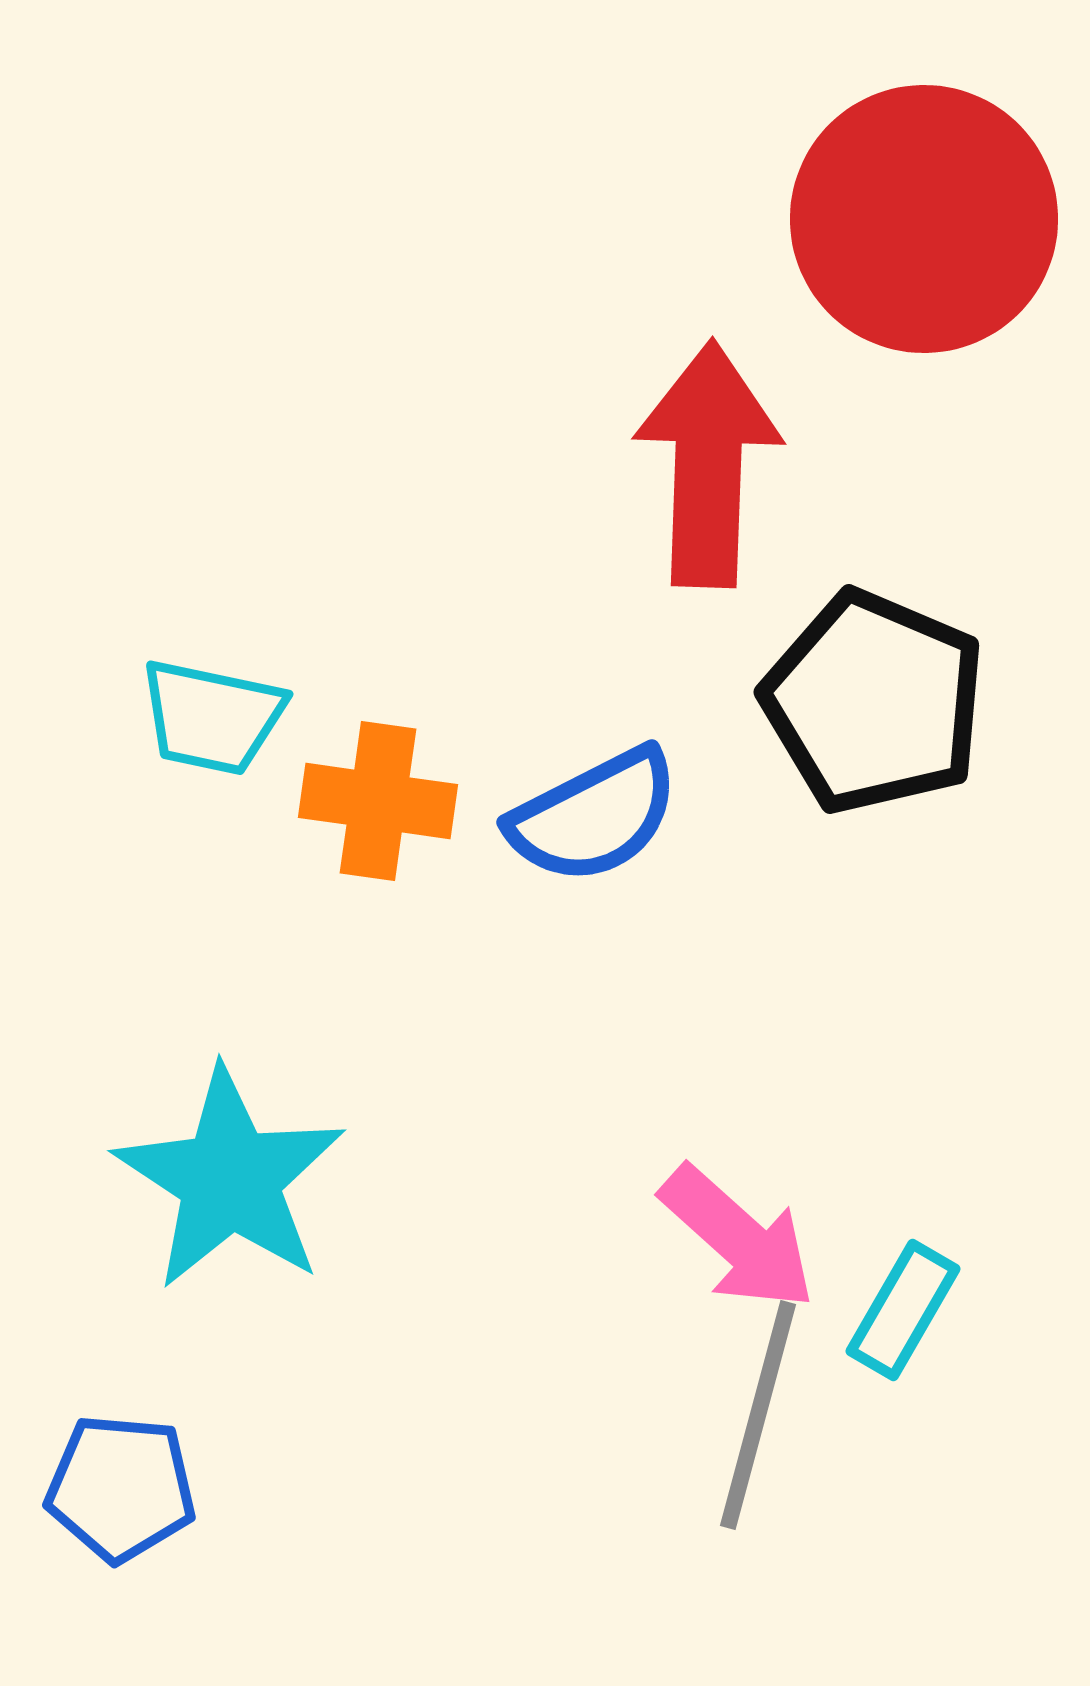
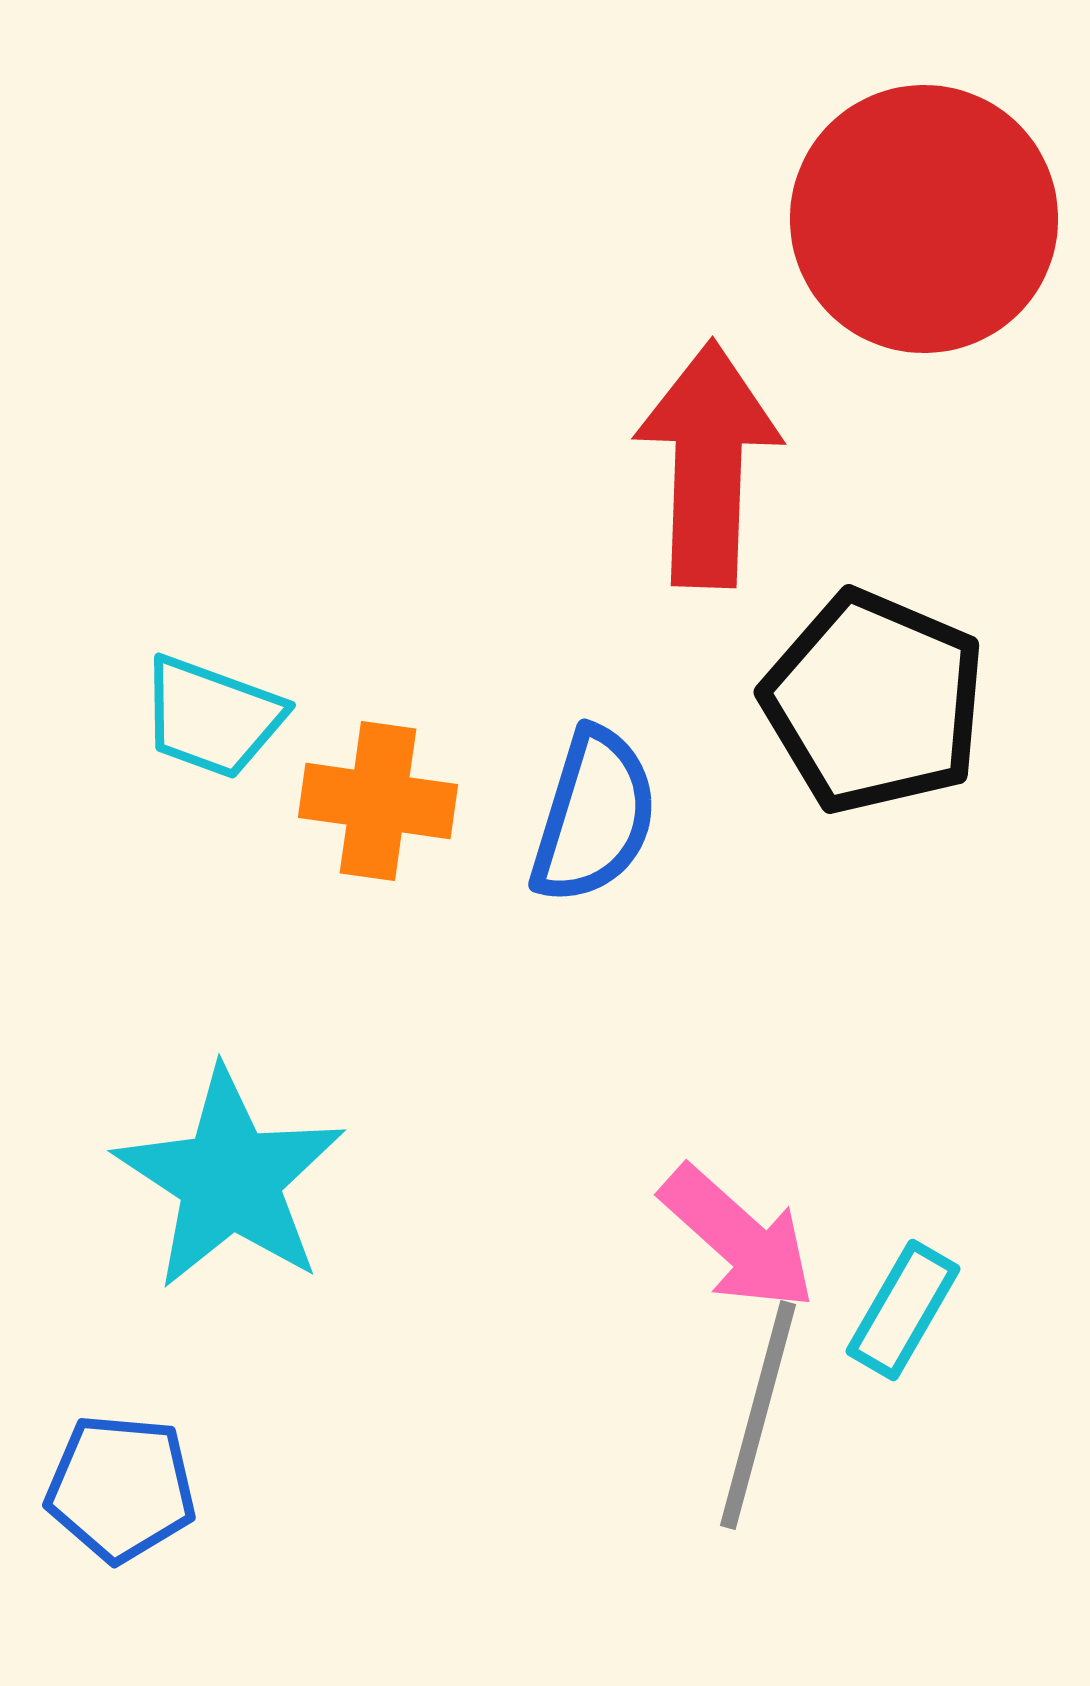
cyan trapezoid: rotated 8 degrees clockwise
blue semicircle: rotated 46 degrees counterclockwise
